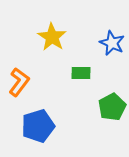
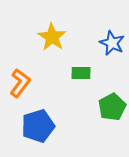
orange L-shape: moved 1 px right, 1 px down
